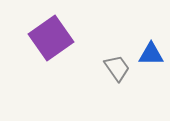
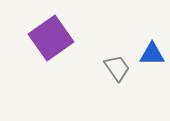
blue triangle: moved 1 px right
